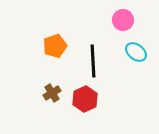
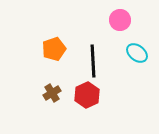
pink circle: moved 3 px left
orange pentagon: moved 1 px left, 3 px down
cyan ellipse: moved 1 px right, 1 px down
red hexagon: moved 2 px right, 4 px up
